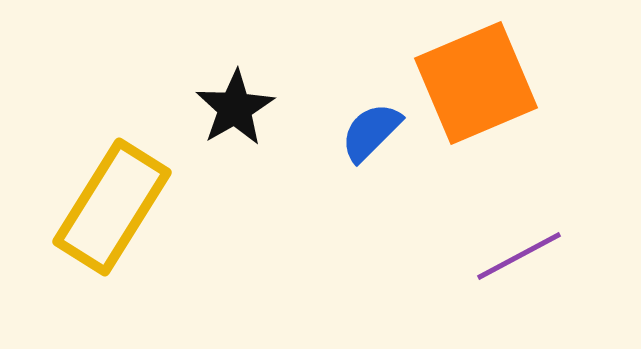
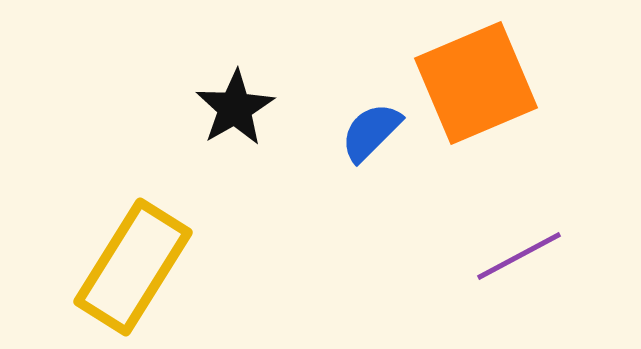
yellow rectangle: moved 21 px right, 60 px down
